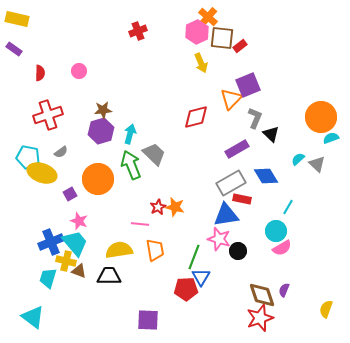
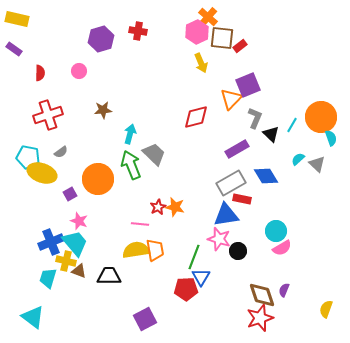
red cross at (138, 31): rotated 30 degrees clockwise
purple hexagon at (101, 131): moved 92 px up
cyan semicircle at (331, 138): rotated 91 degrees clockwise
cyan line at (288, 207): moved 4 px right, 82 px up
yellow semicircle at (119, 250): moved 17 px right
purple square at (148, 320): moved 3 px left, 1 px up; rotated 30 degrees counterclockwise
